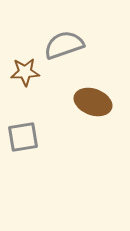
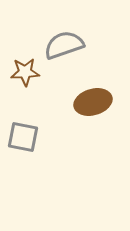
brown ellipse: rotated 36 degrees counterclockwise
gray square: rotated 20 degrees clockwise
